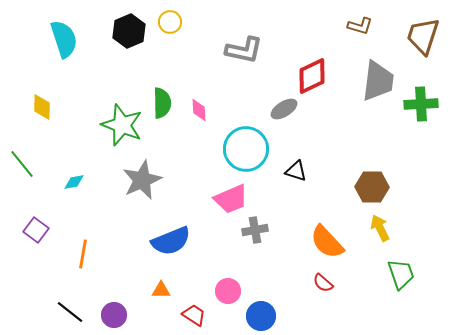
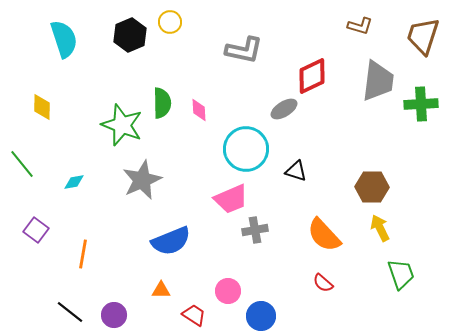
black hexagon: moved 1 px right, 4 px down
orange semicircle: moved 3 px left, 7 px up
